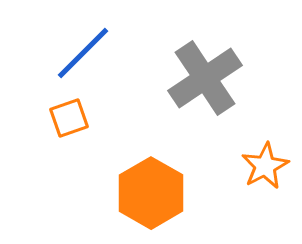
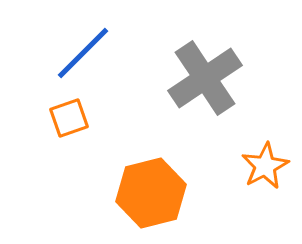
orange hexagon: rotated 16 degrees clockwise
